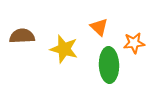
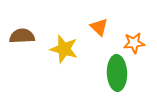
green ellipse: moved 8 px right, 8 px down
